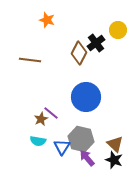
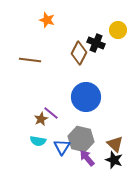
black cross: rotated 30 degrees counterclockwise
